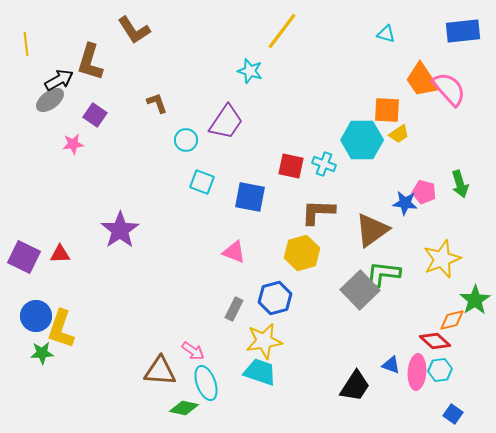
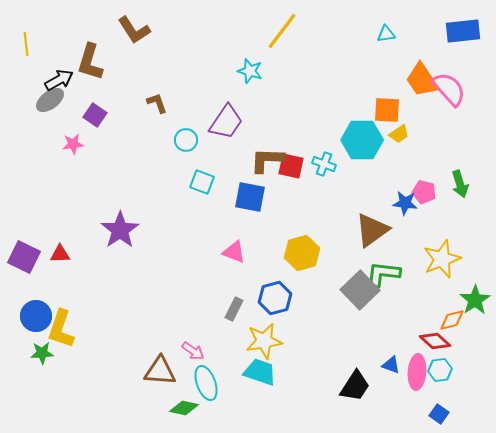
cyan triangle at (386, 34): rotated 24 degrees counterclockwise
brown L-shape at (318, 212): moved 51 px left, 52 px up
blue square at (453, 414): moved 14 px left
